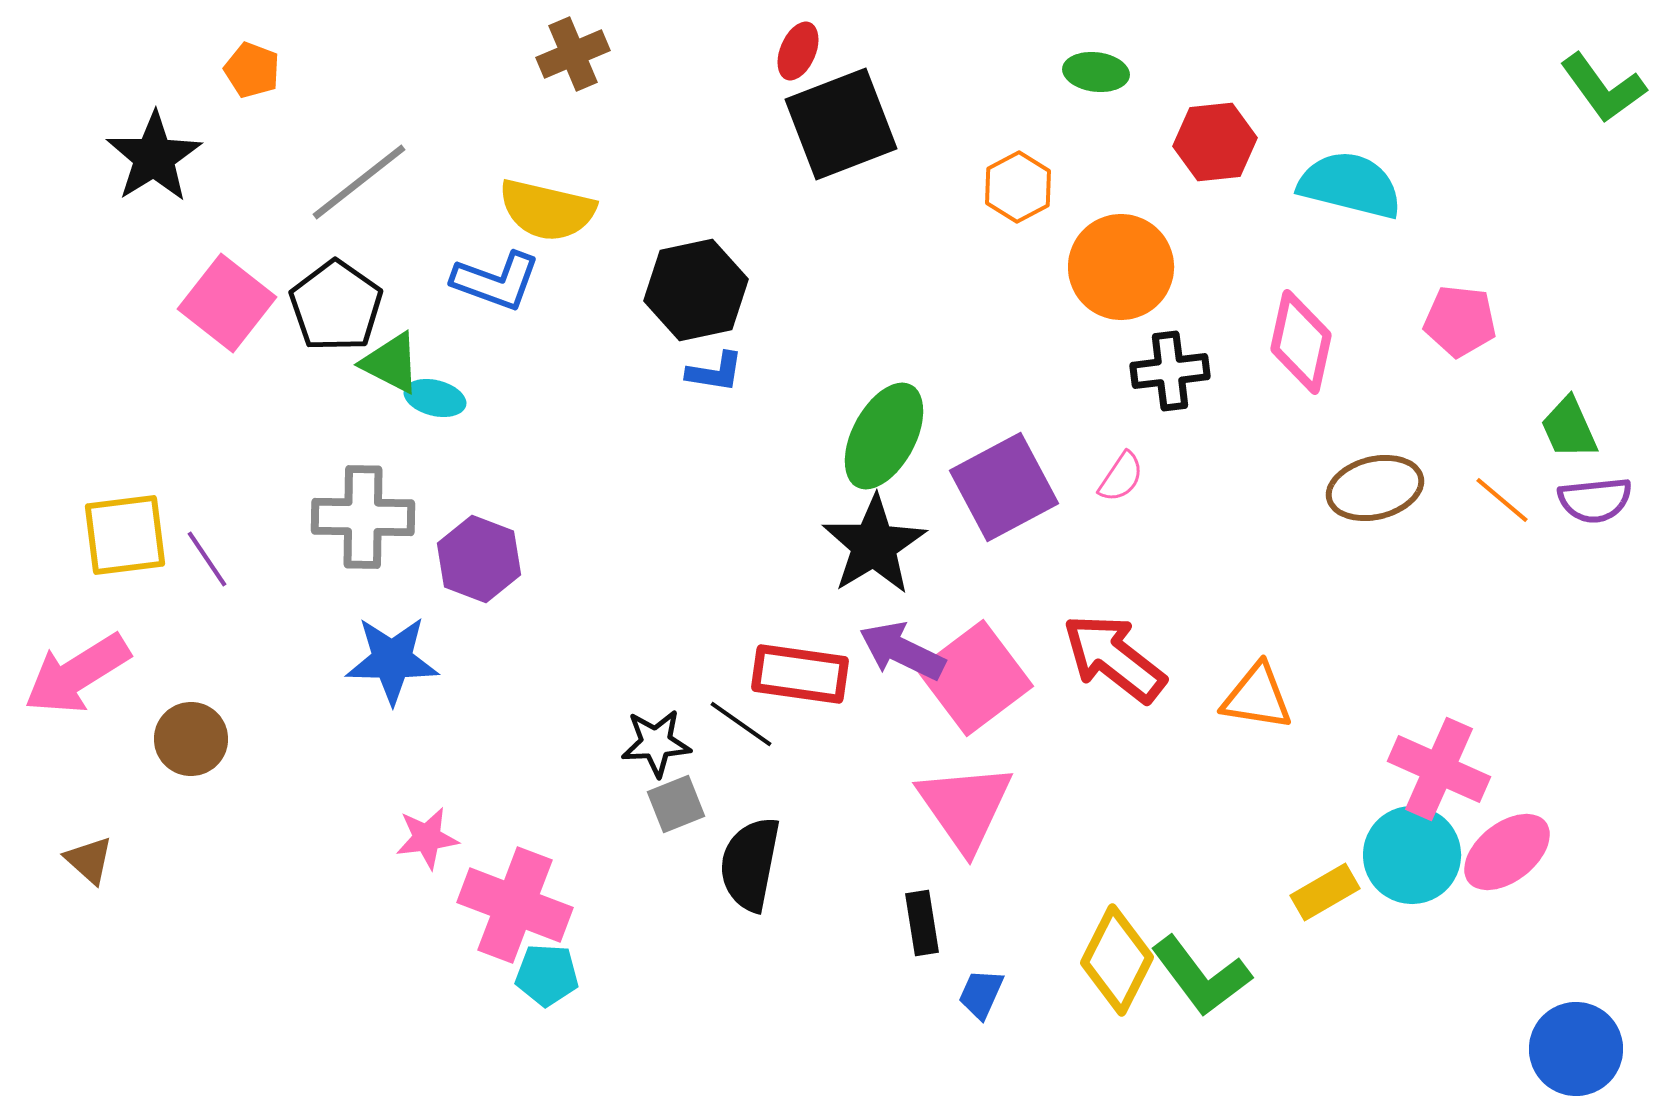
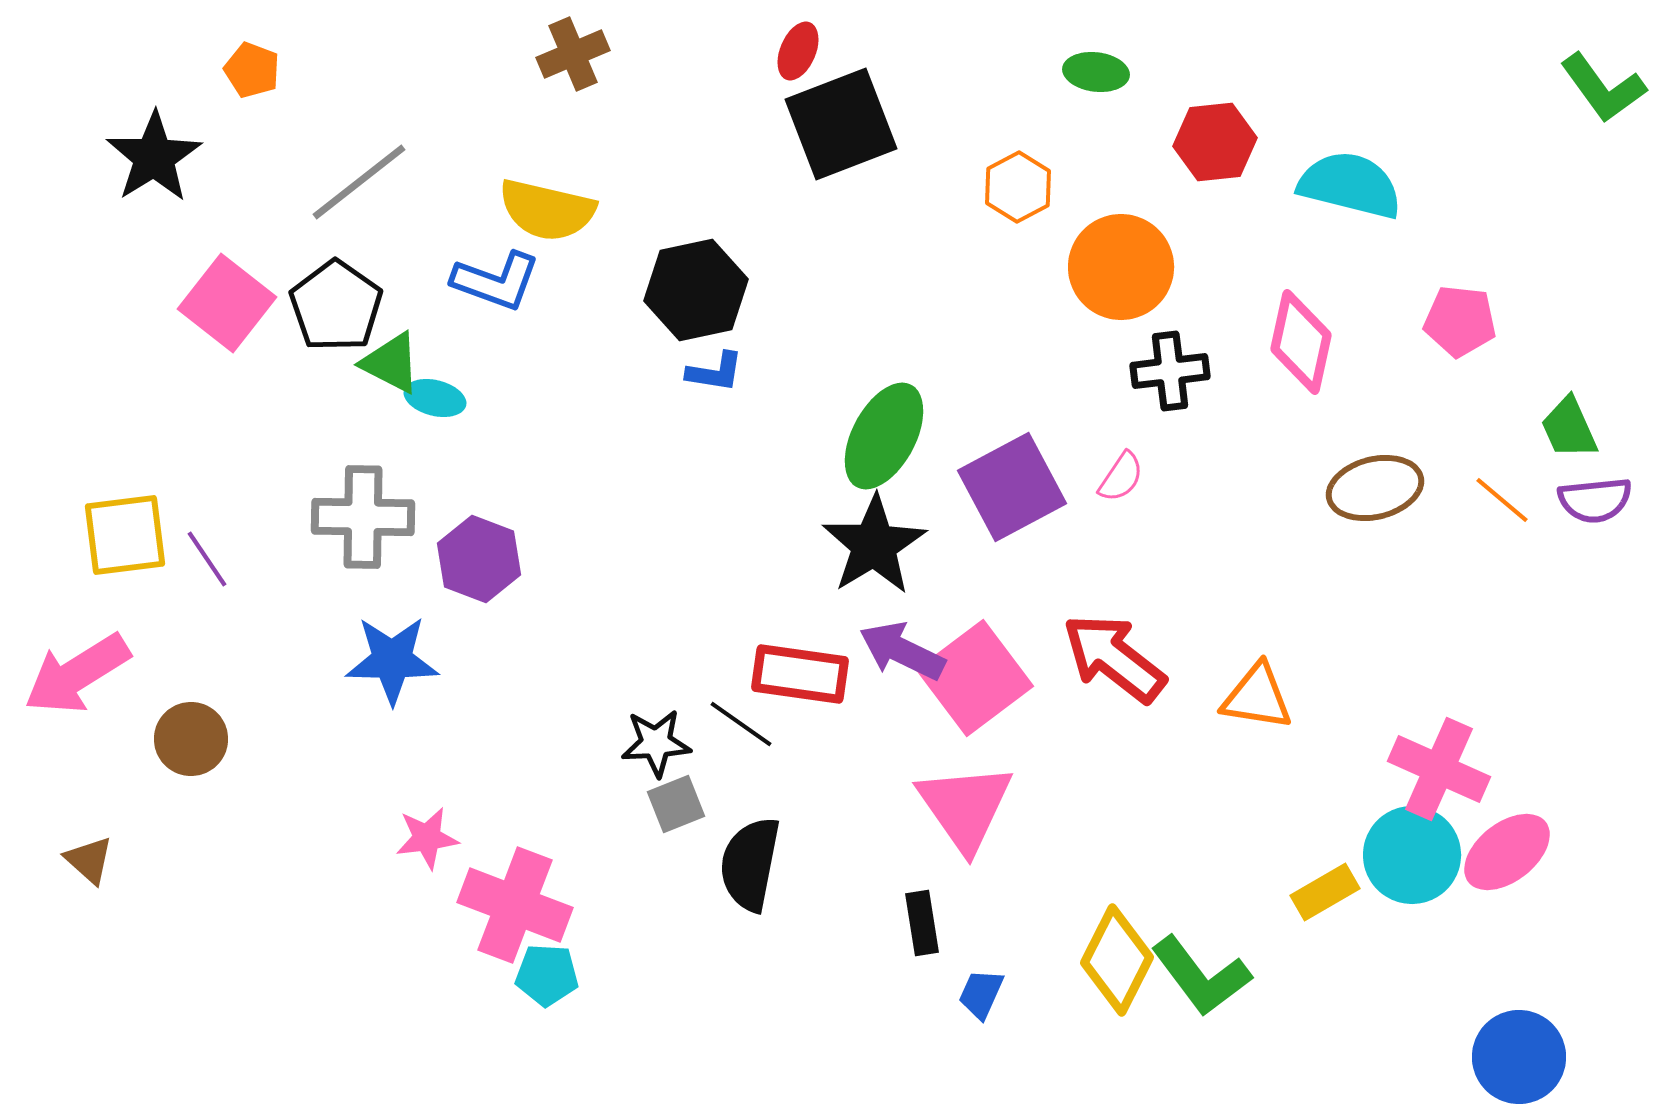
purple square at (1004, 487): moved 8 px right
blue circle at (1576, 1049): moved 57 px left, 8 px down
